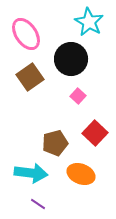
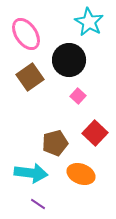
black circle: moved 2 px left, 1 px down
